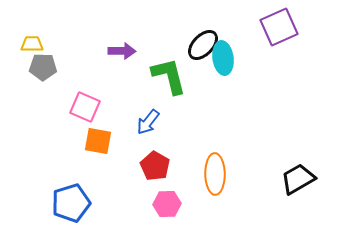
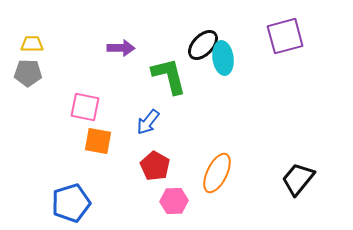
purple square: moved 6 px right, 9 px down; rotated 9 degrees clockwise
purple arrow: moved 1 px left, 3 px up
gray pentagon: moved 15 px left, 6 px down
pink square: rotated 12 degrees counterclockwise
orange ellipse: moved 2 px right, 1 px up; rotated 27 degrees clockwise
black trapezoid: rotated 21 degrees counterclockwise
pink hexagon: moved 7 px right, 3 px up
